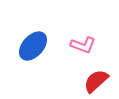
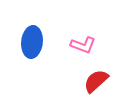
blue ellipse: moved 1 px left, 4 px up; rotated 36 degrees counterclockwise
